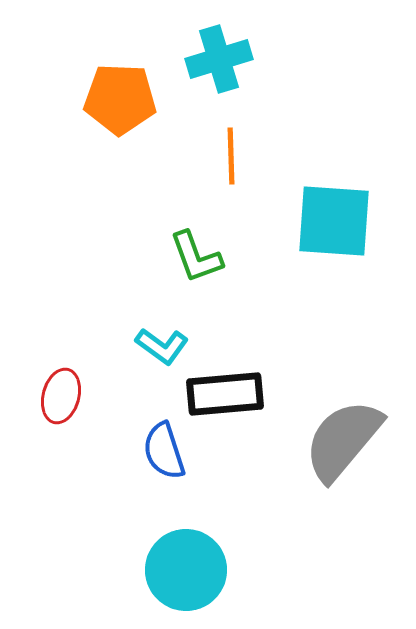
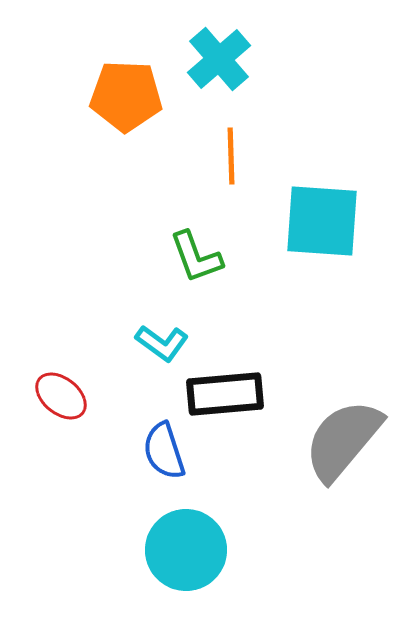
cyan cross: rotated 24 degrees counterclockwise
orange pentagon: moved 6 px right, 3 px up
cyan square: moved 12 px left
cyan L-shape: moved 3 px up
red ellipse: rotated 66 degrees counterclockwise
cyan circle: moved 20 px up
